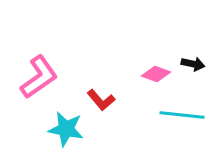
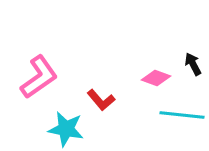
black arrow: rotated 130 degrees counterclockwise
pink diamond: moved 4 px down
